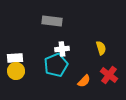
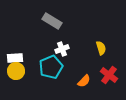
gray rectangle: rotated 24 degrees clockwise
white cross: rotated 16 degrees counterclockwise
cyan pentagon: moved 5 px left, 2 px down
